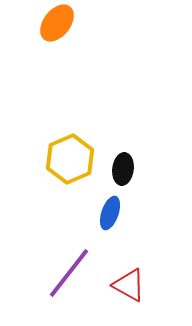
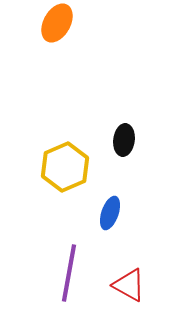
orange ellipse: rotated 9 degrees counterclockwise
yellow hexagon: moved 5 px left, 8 px down
black ellipse: moved 1 px right, 29 px up
purple line: rotated 28 degrees counterclockwise
